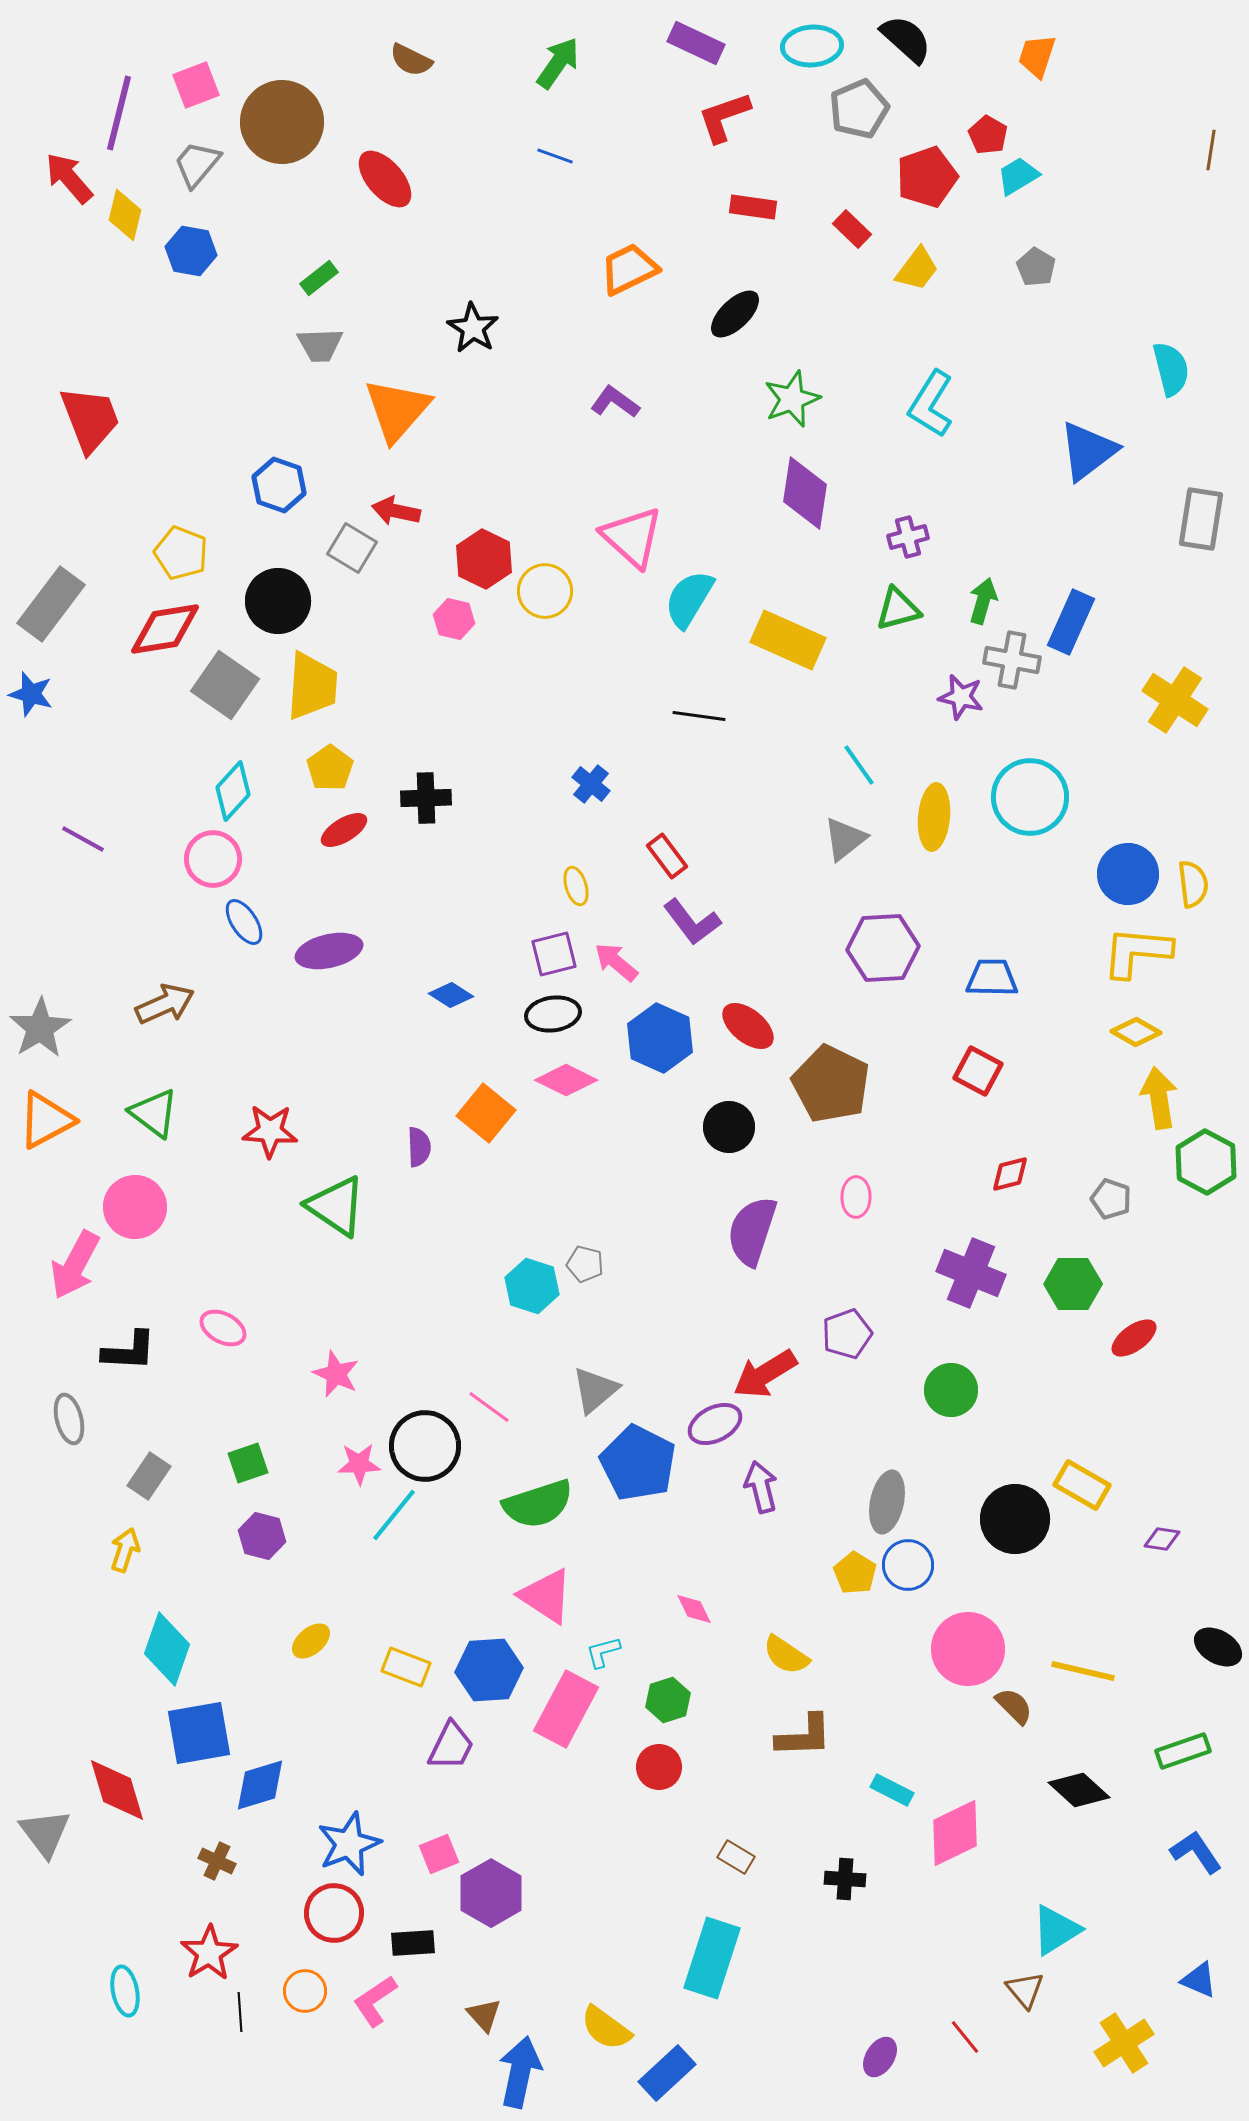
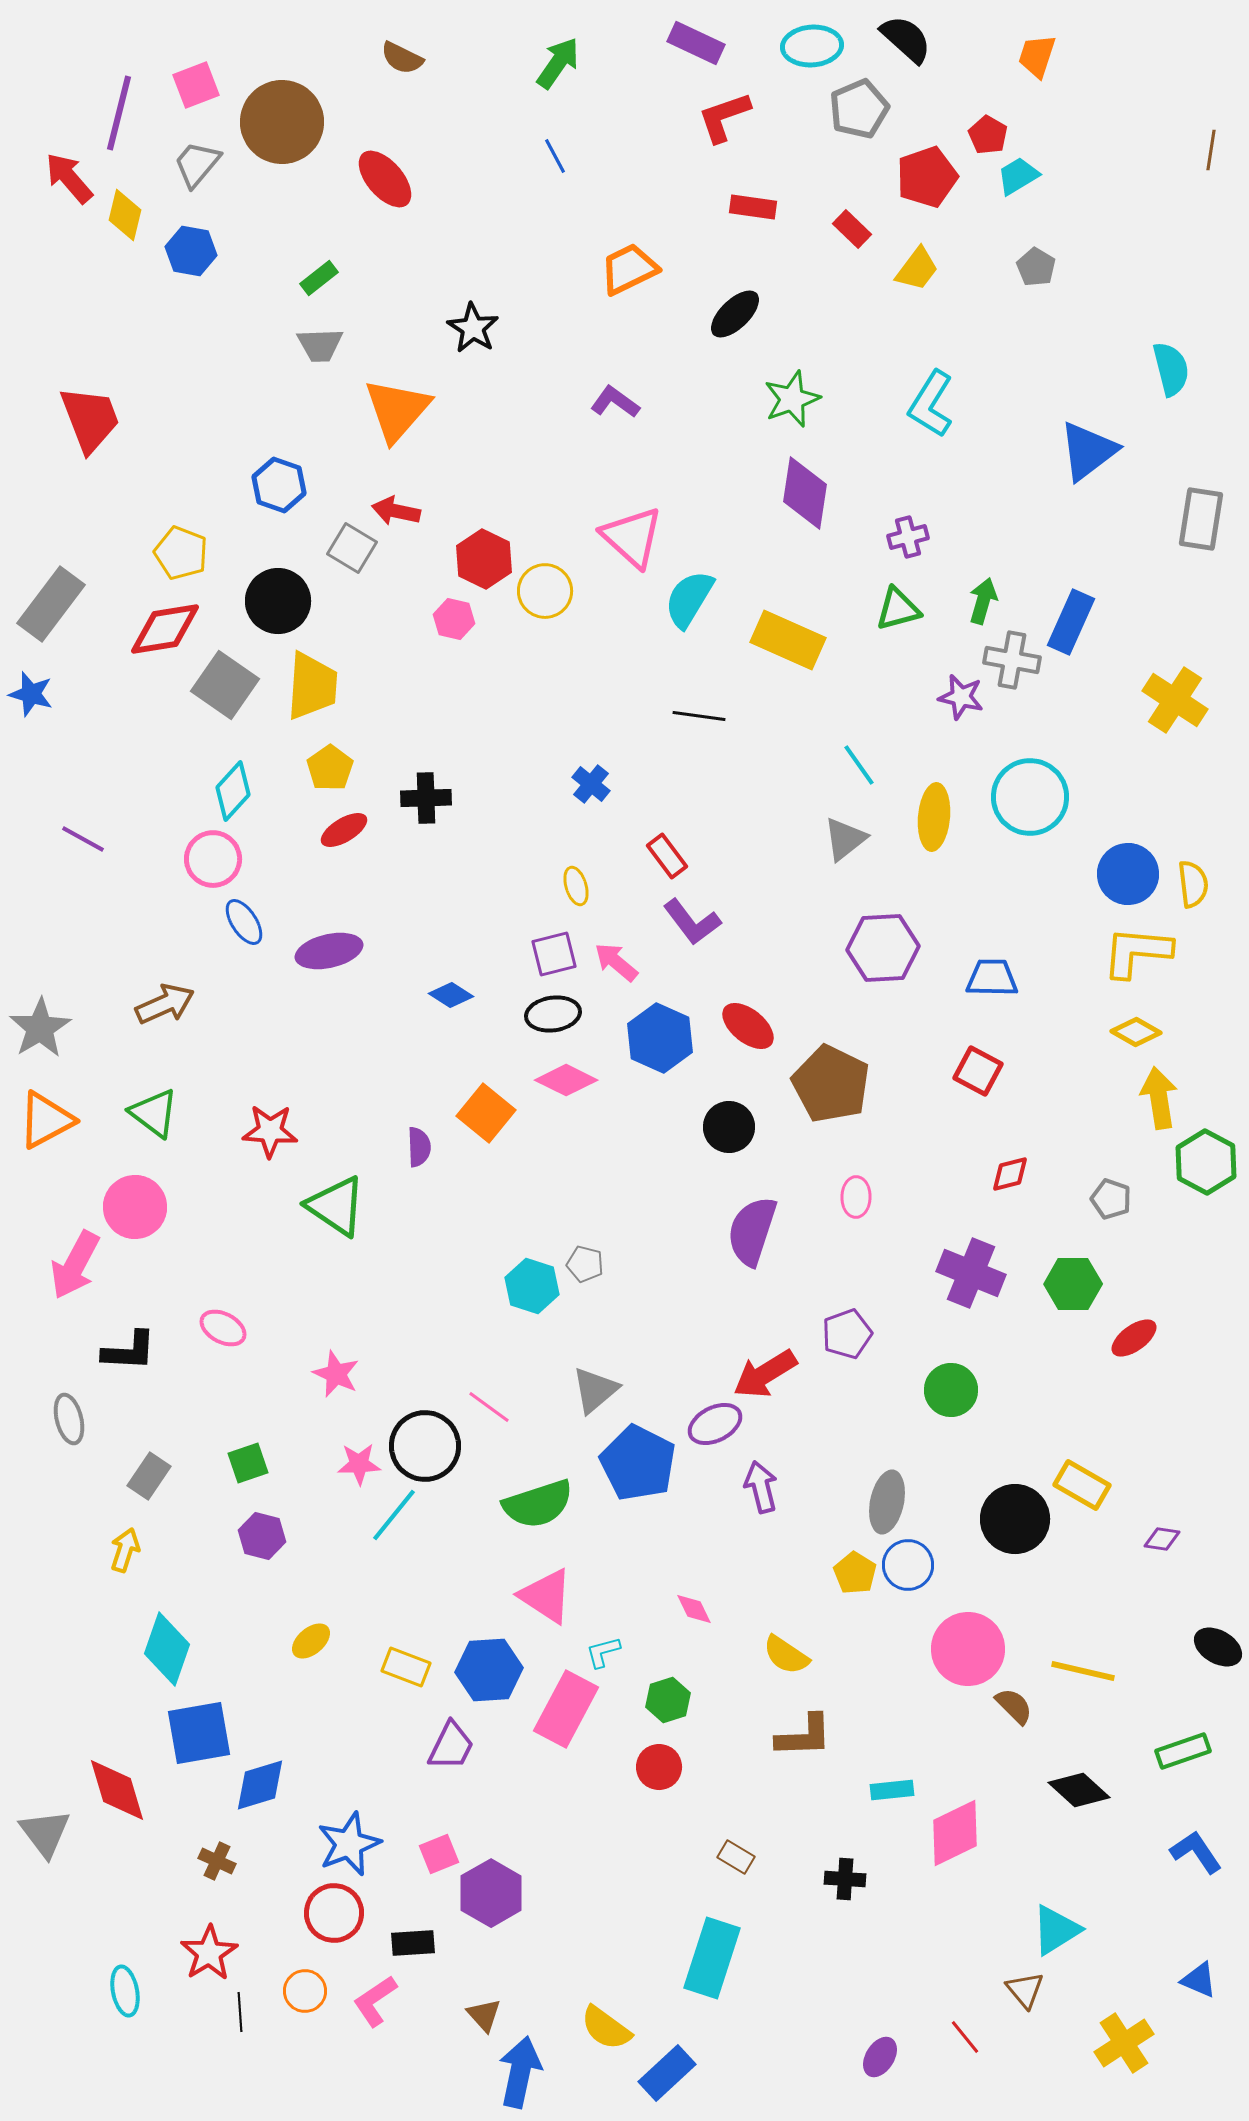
brown semicircle at (411, 60): moved 9 px left, 2 px up
blue line at (555, 156): rotated 42 degrees clockwise
cyan rectangle at (892, 1790): rotated 33 degrees counterclockwise
